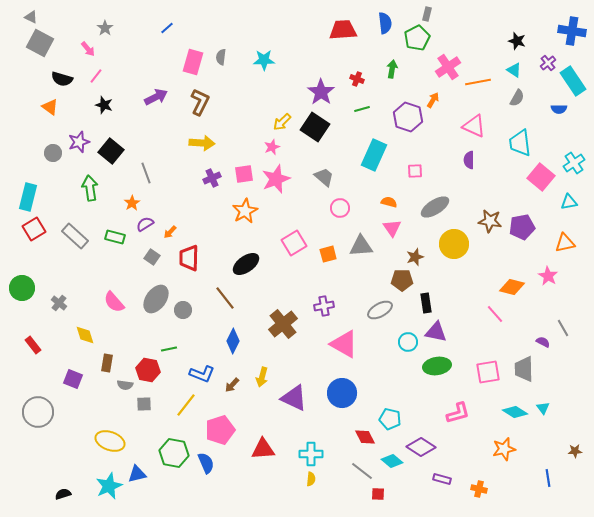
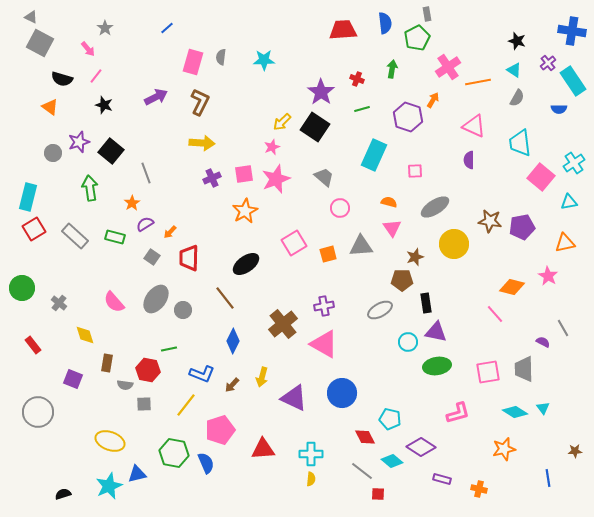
gray rectangle at (427, 14): rotated 24 degrees counterclockwise
pink triangle at (344, 344): moved 20 px left
